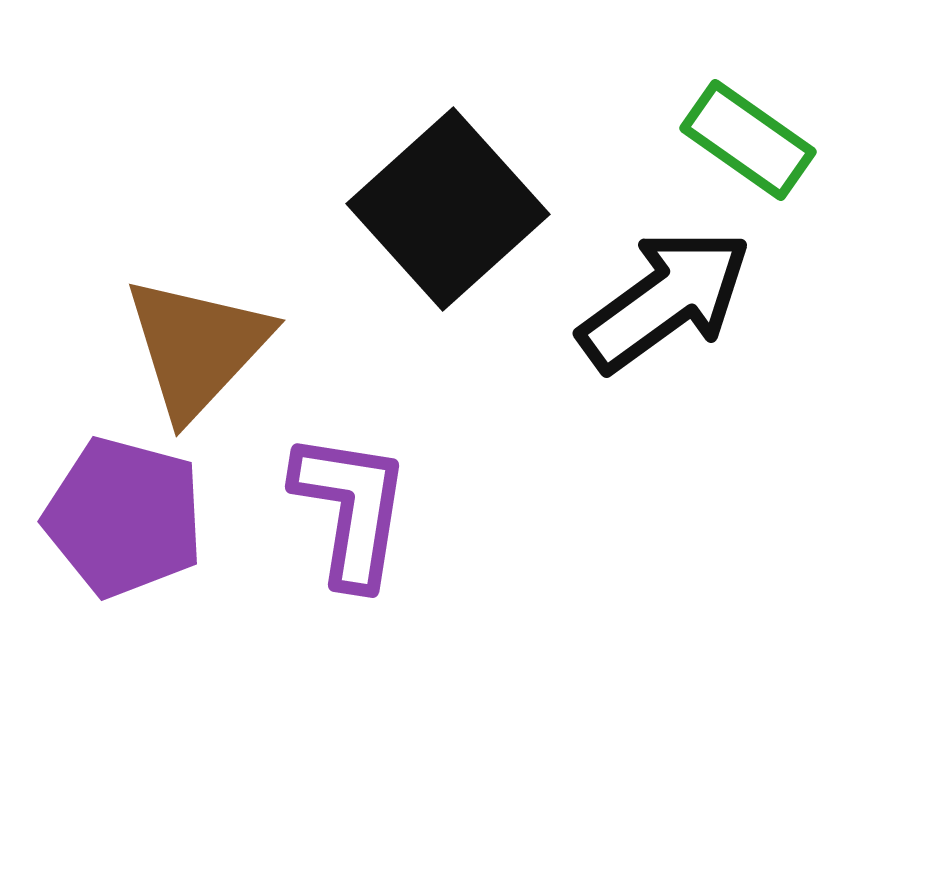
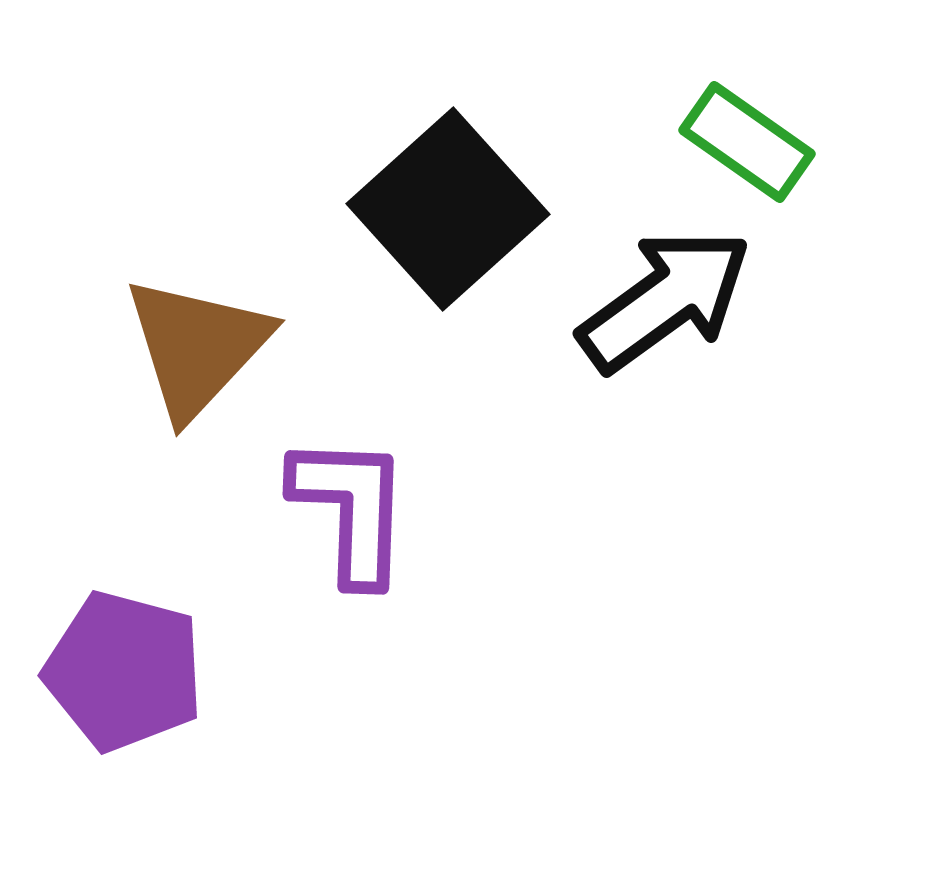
green rectangle: moved 1 px left, 2 px down
purple L-shape: rotated 7 degrees counterclockwise
purple pentagon: moved 154 px down
